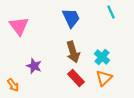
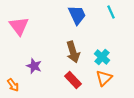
blue trapezoid: moved 6 px right, 3 px up
red rectangle: moved 3 px left, 2 px down
